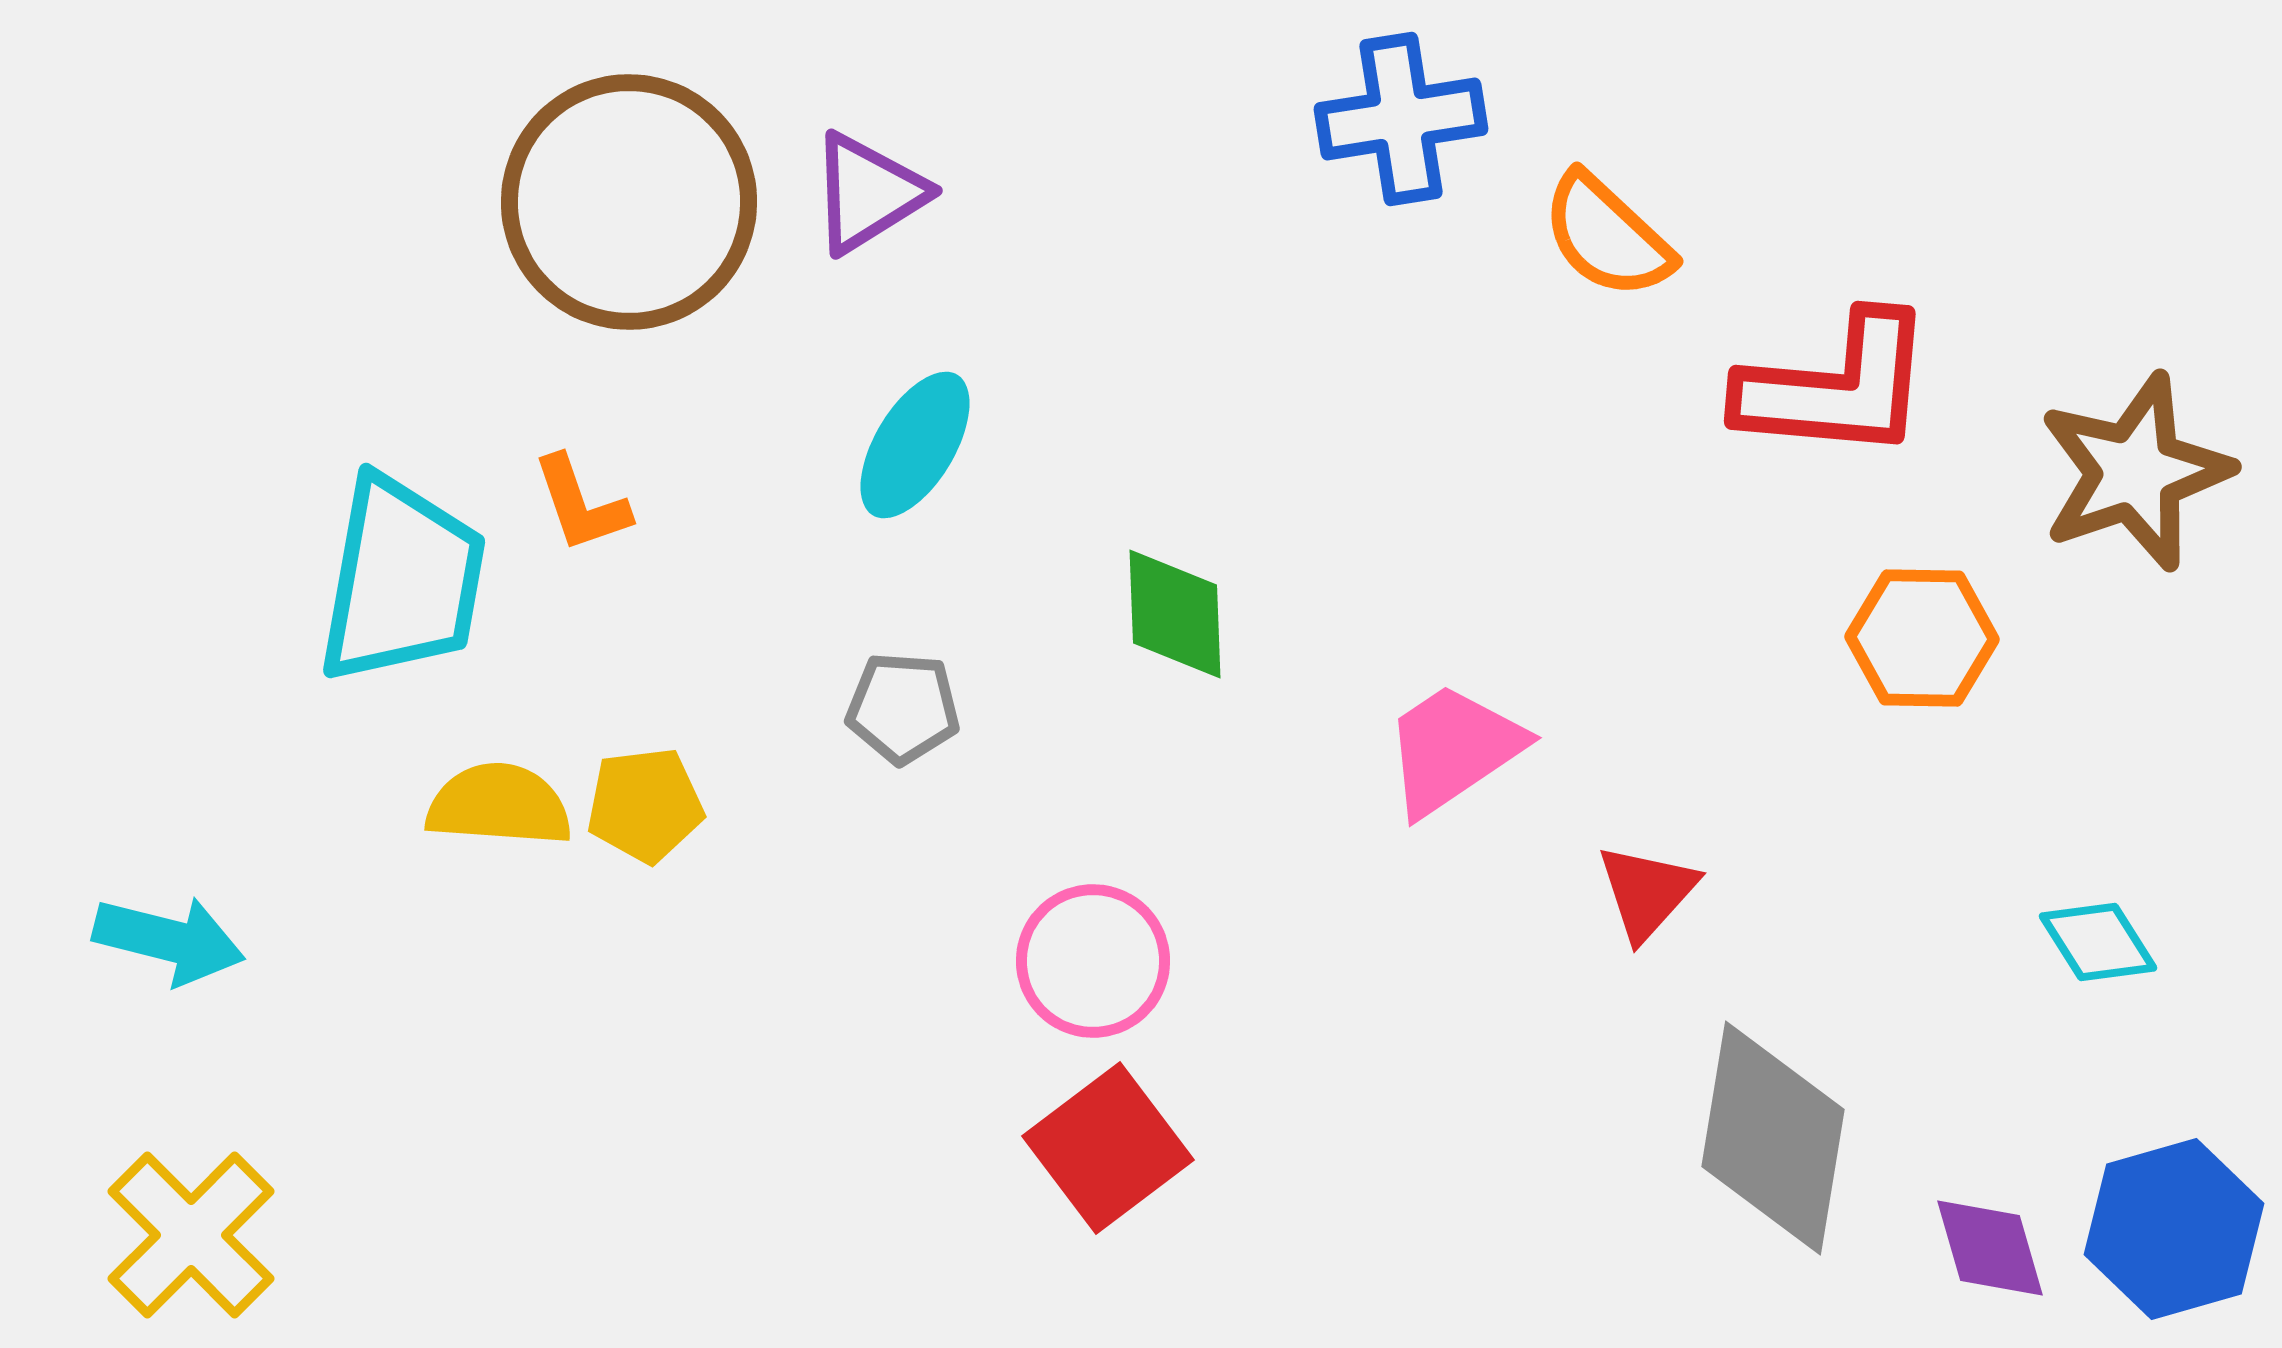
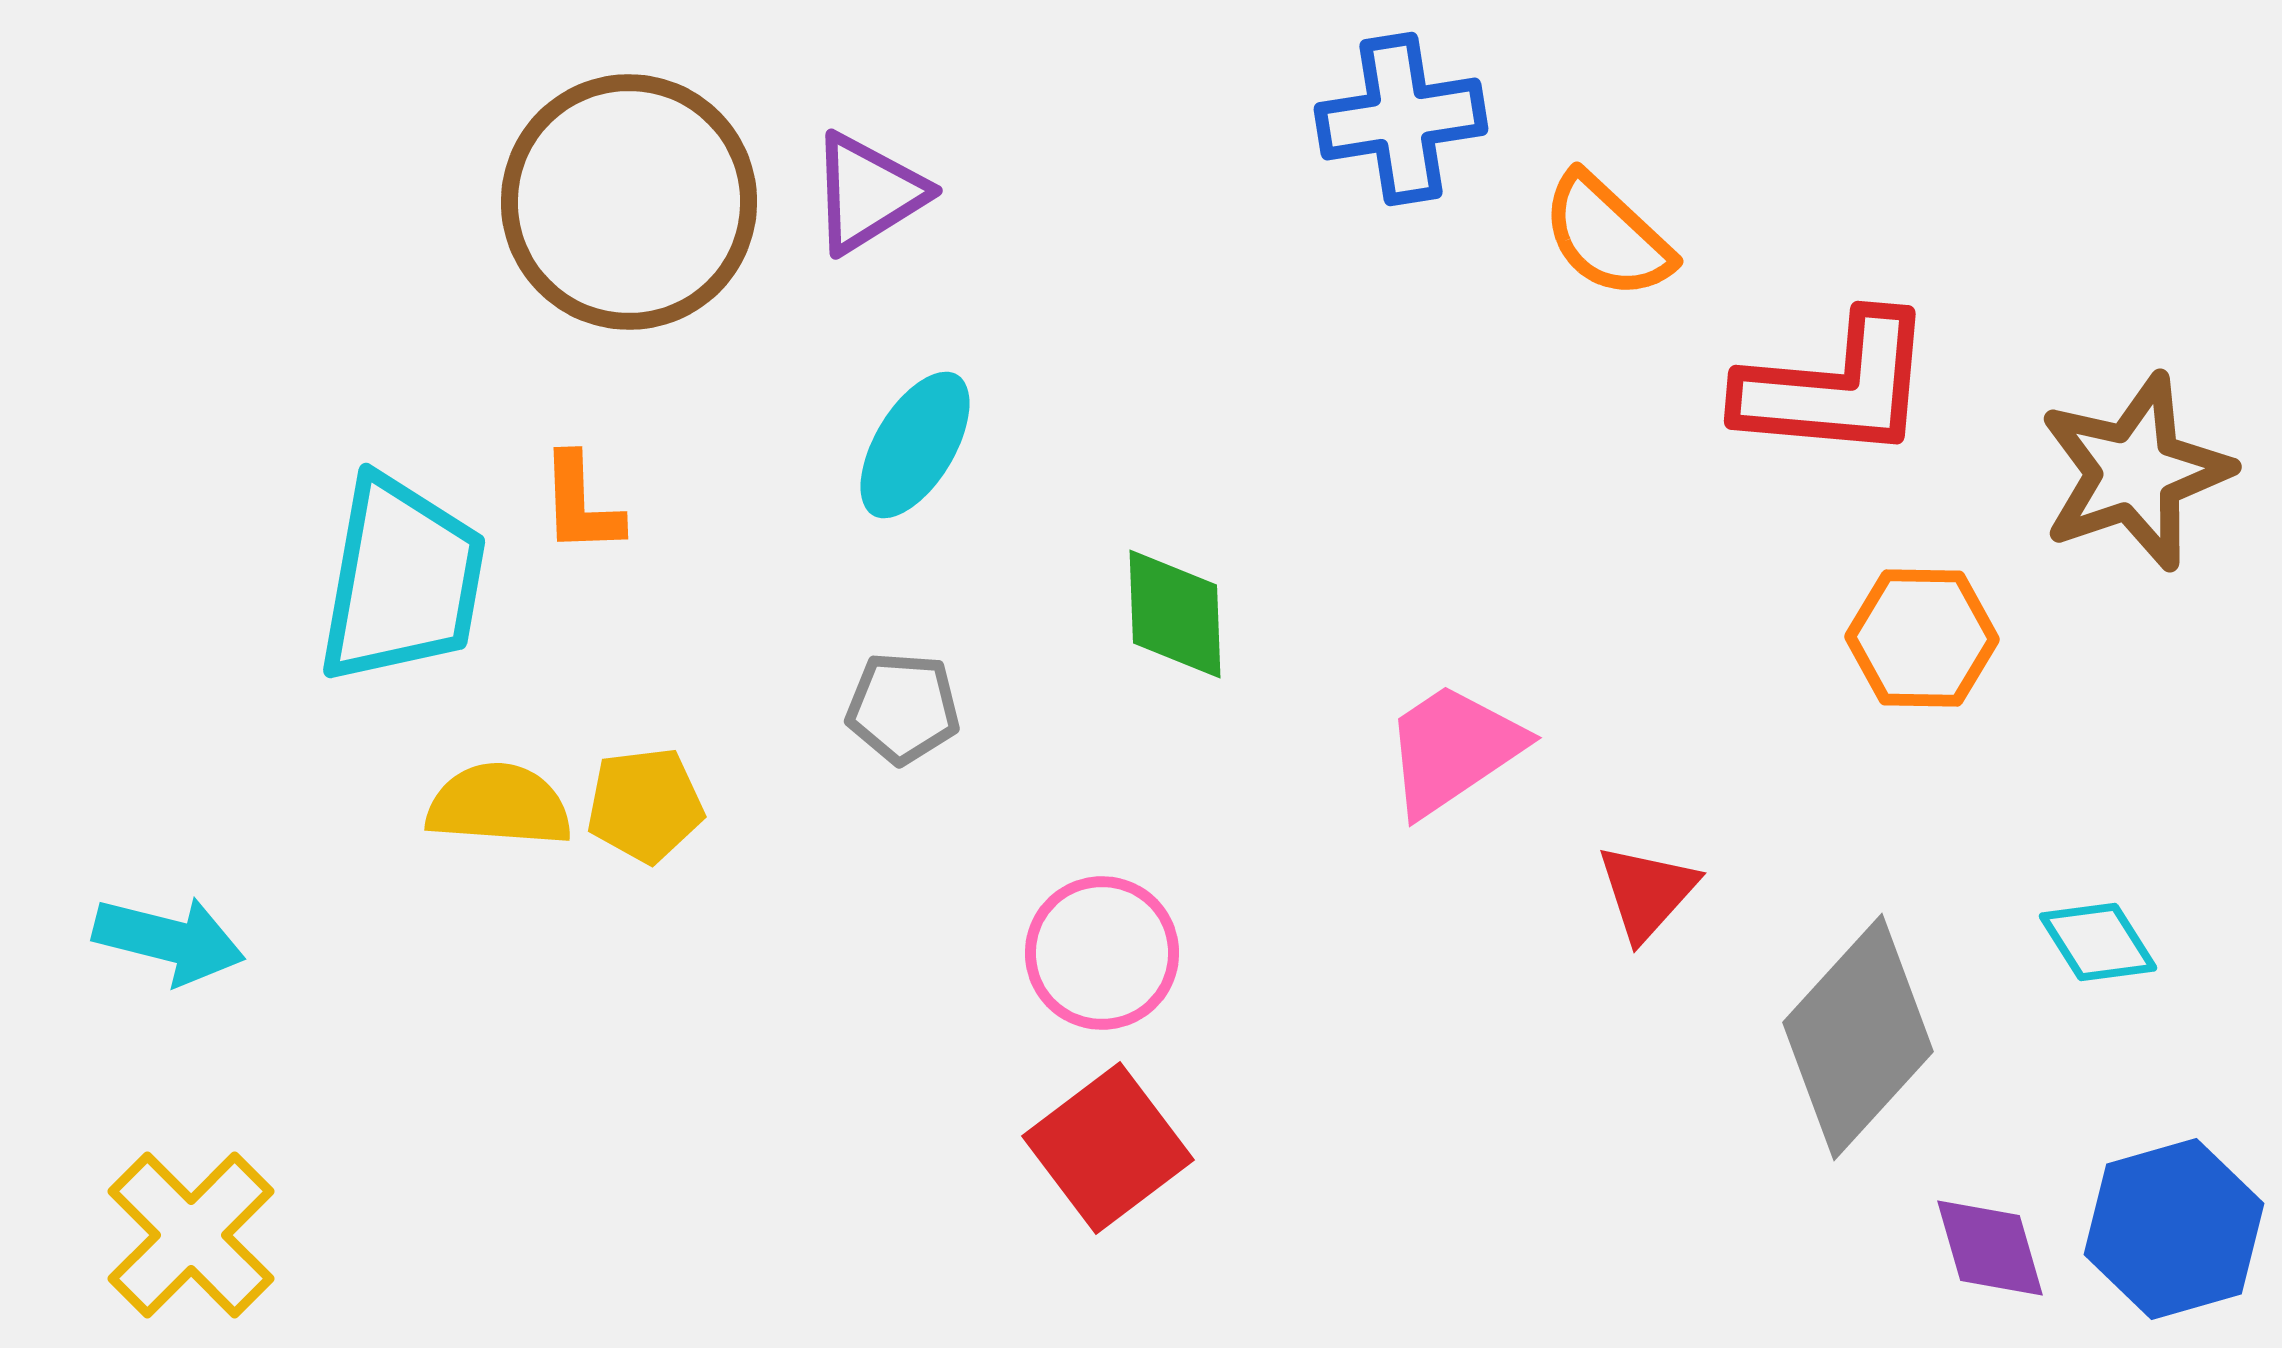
orange L-shape: rotated 17 degrees clockwise
pink circle: moved 9 px right, 8 px up
gray diamond: moved 85 px right, 101 px up; rotated 33 degrees clockwise
